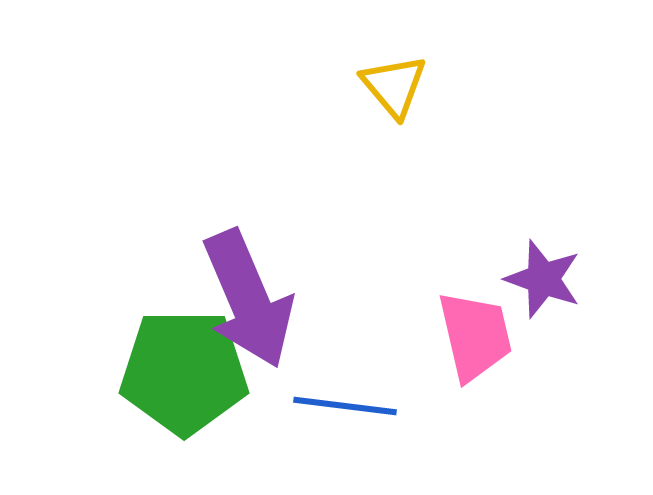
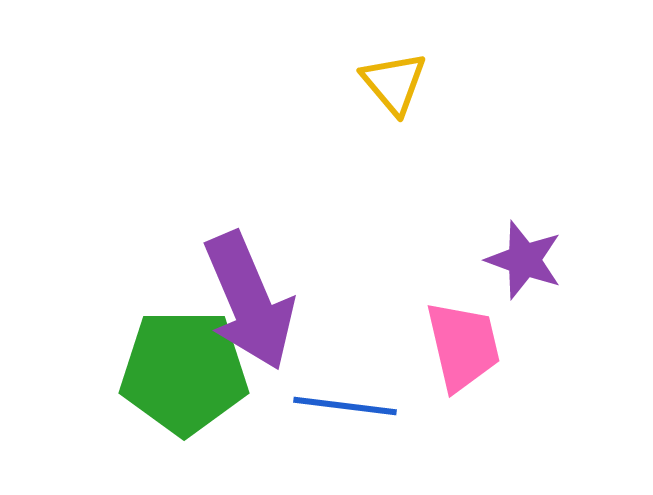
yellow triangle: moved 3 px up
purple star: moved 19 px left, 19 px up
purple arrow: moved 1 px right, 2 px down
pink trapezoid: moved 12 px left, 10 px down
